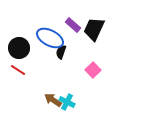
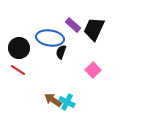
blue ellipse: rotated 20 degrees counterclockwise
